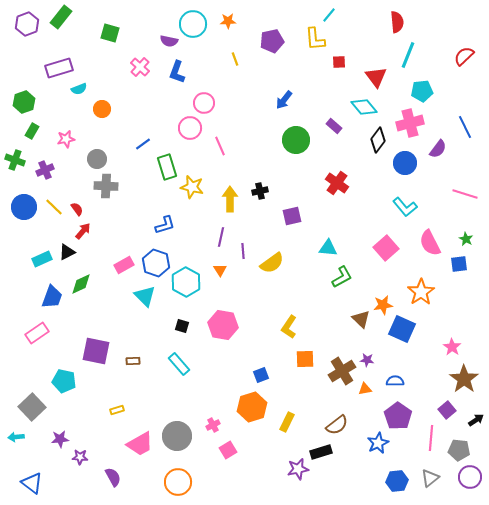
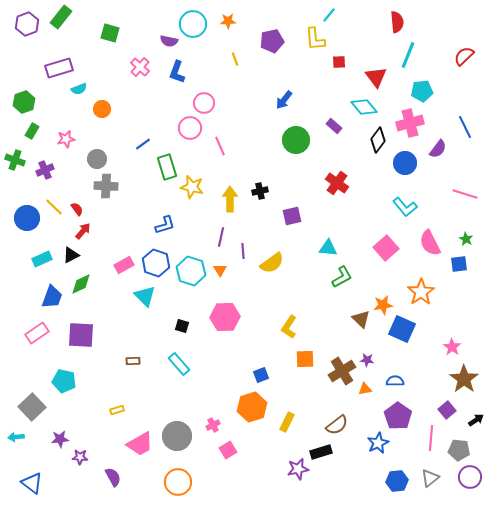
blue circle at (24, 207): moved 3 px right, 11 px down
black triangle at (67, 252): moved 4 px right, 3 px down
cyan hexagon at (186, 282): moved 5 px right, 11 px up; rotated 12 degrees counterclockwise
pink hexagon at (223, 325): moved 2 px right, 8 px up; rotated 12 degrees counterclockwise
purple square at (96, 351): moved 15 px left, 16 px up; rotated 8 degrees counterclockwise
